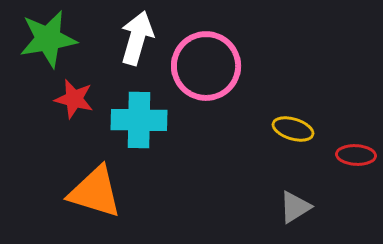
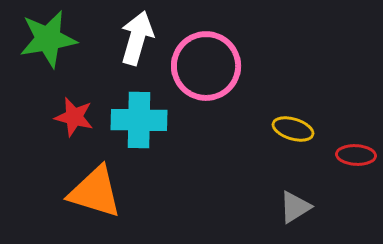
red star: moved 18 px down
